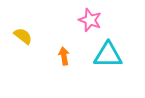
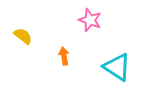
cyan triangle: moved 9 px right, 12 px down; rotated 32 degrees clockwise
